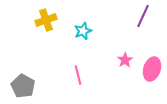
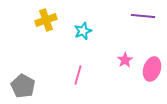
purple line: rotated 70 degrees clockwise
pink line: rotated 30 degrees clockwise
